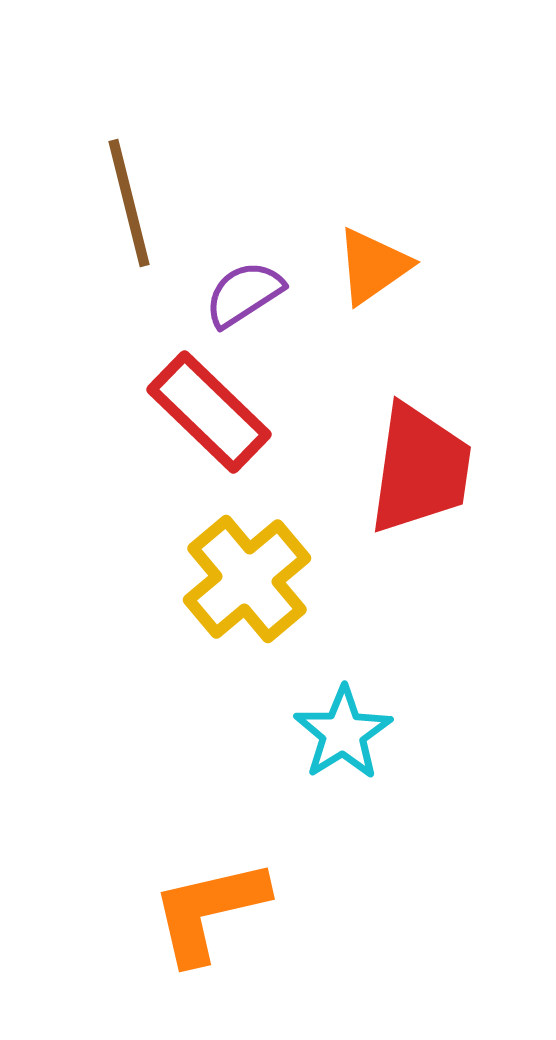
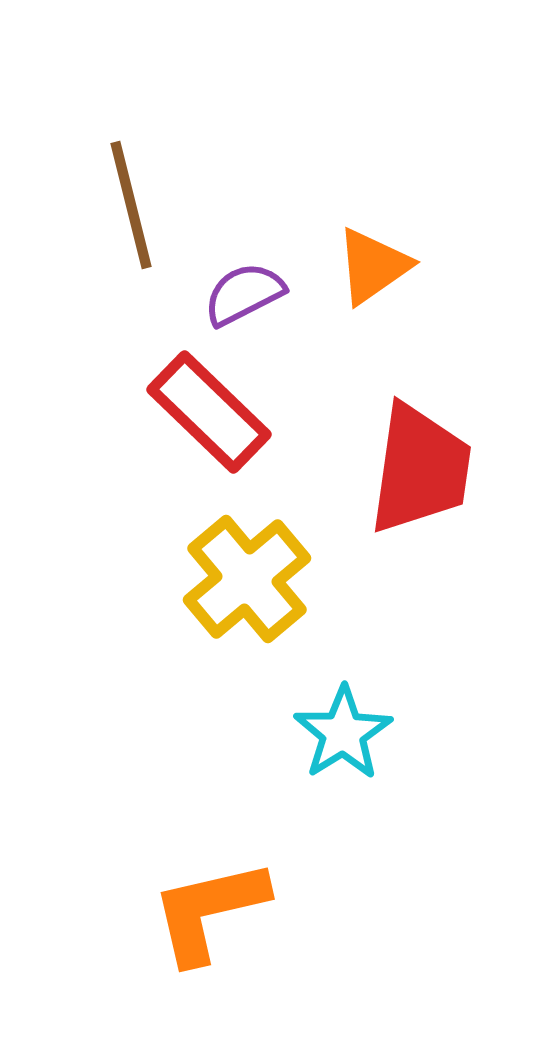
brown line: moved 2 px right, 2 px down
purple semicircle: rotated 6 degrees clockwise
